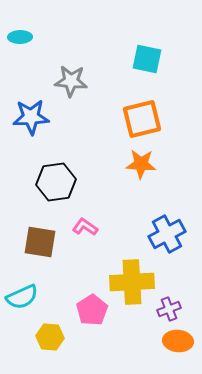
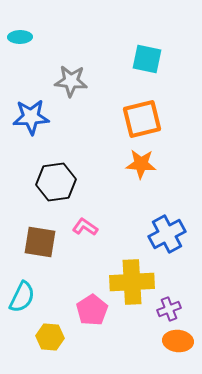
cyan semicircle: rotated 40 degrees counterclockwise
